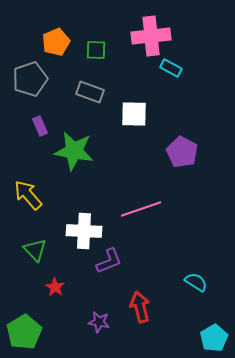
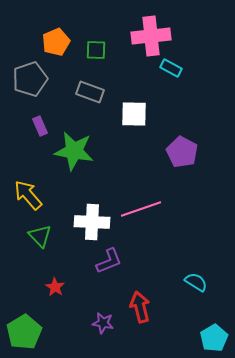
white cross: moved 8 px right, 9 px up
green triangle: moved 5 px right, 14 px up
purple star: moved 4 px right, 1 px down
